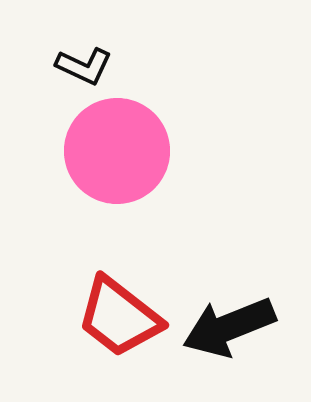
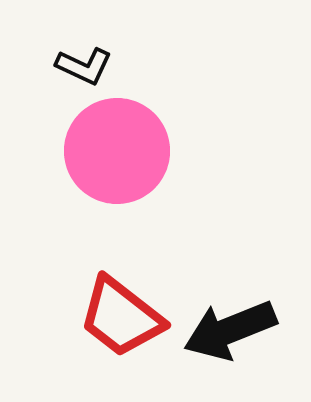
red trapezoid: moved 2 px right
black arrow: moved 1 px right, 3 px down
